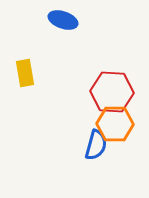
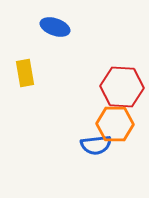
blue ellipse: moved 8 px left, 7 px down
red hexagon: moved 10 px right, 5 px up
blue semicircle: rotated 68 degrees clockwise
